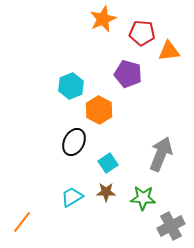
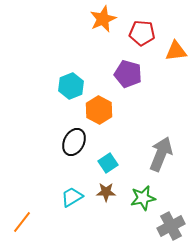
orange triangle: moved 7 px right
green star: rotated 15 degrees counterclockwise
